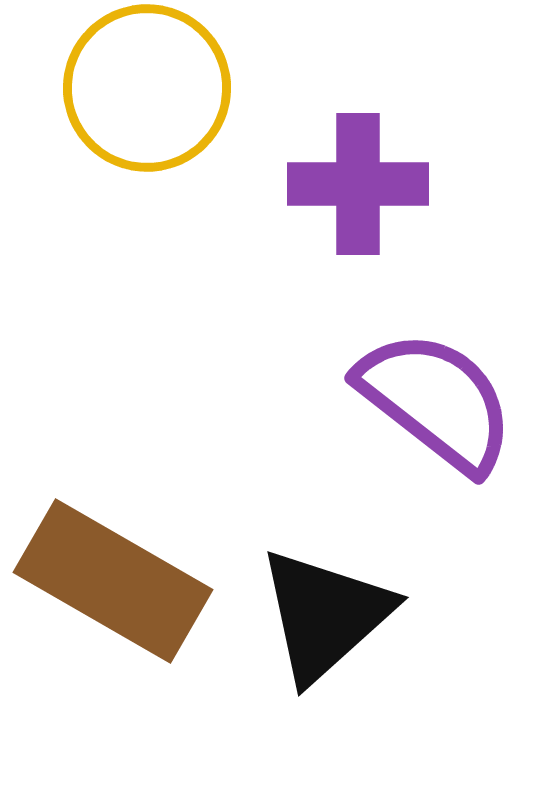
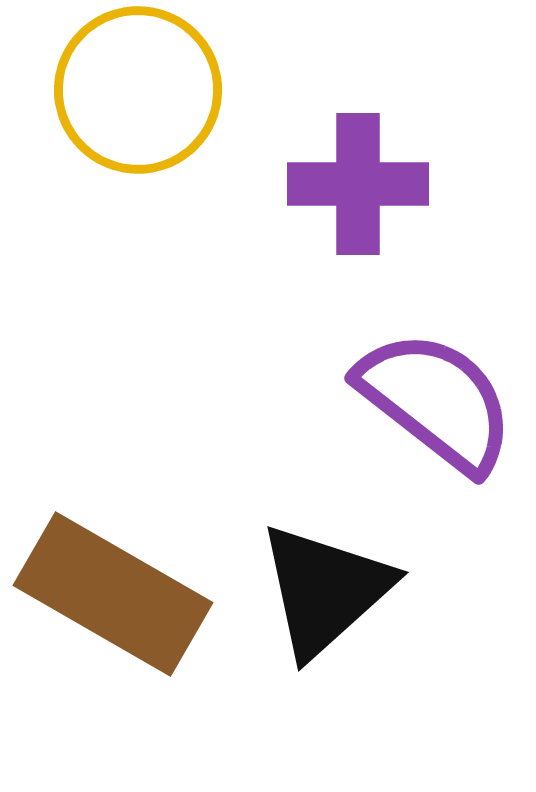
yellow circle: moved 9 px left, 2 px down
brown rectangle: moved 13 px down
black triangle: moved 25 px up
